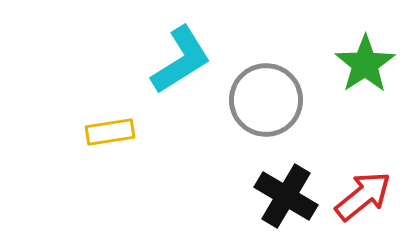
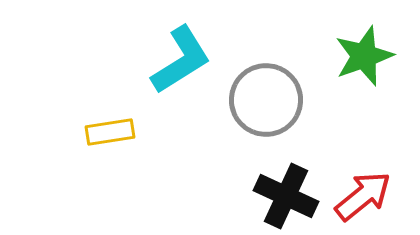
green star: moved 1 px left, 8 px up; rotated 14 degrees clockwise
black cross: rotated 6 degrees counterclockwise
